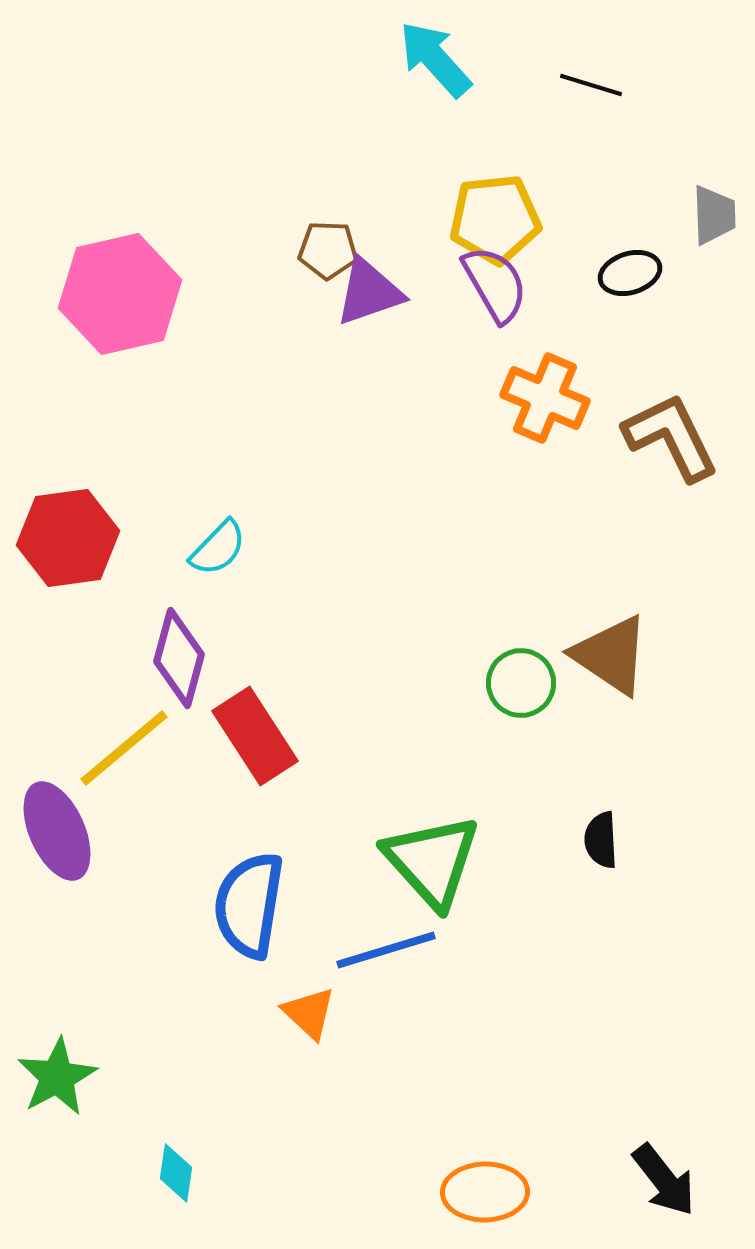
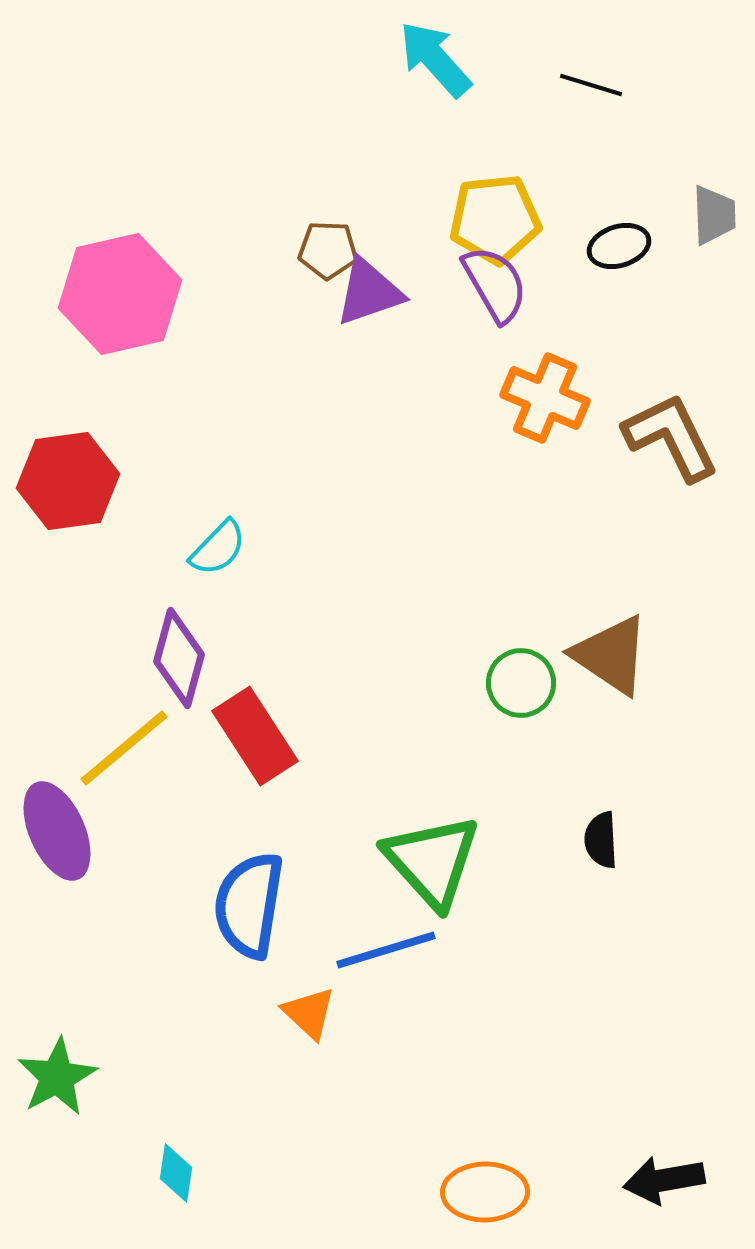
black ellipse: moved 11 px left, 27 px up
red hexagon: moved 57 px up
black arrow: rotated 118 degrees clockwise
